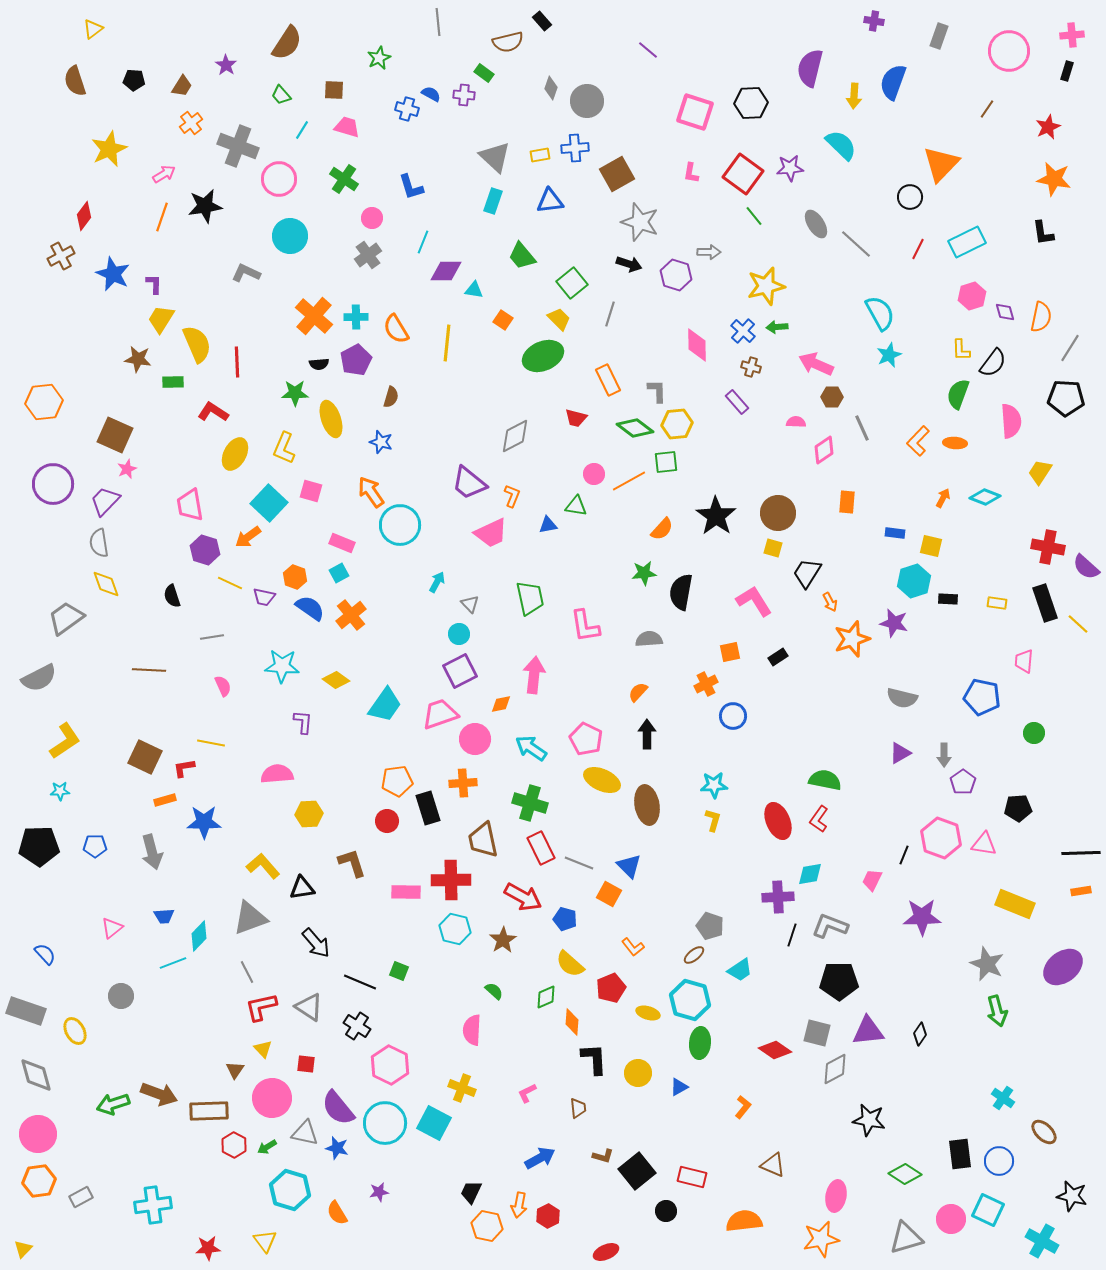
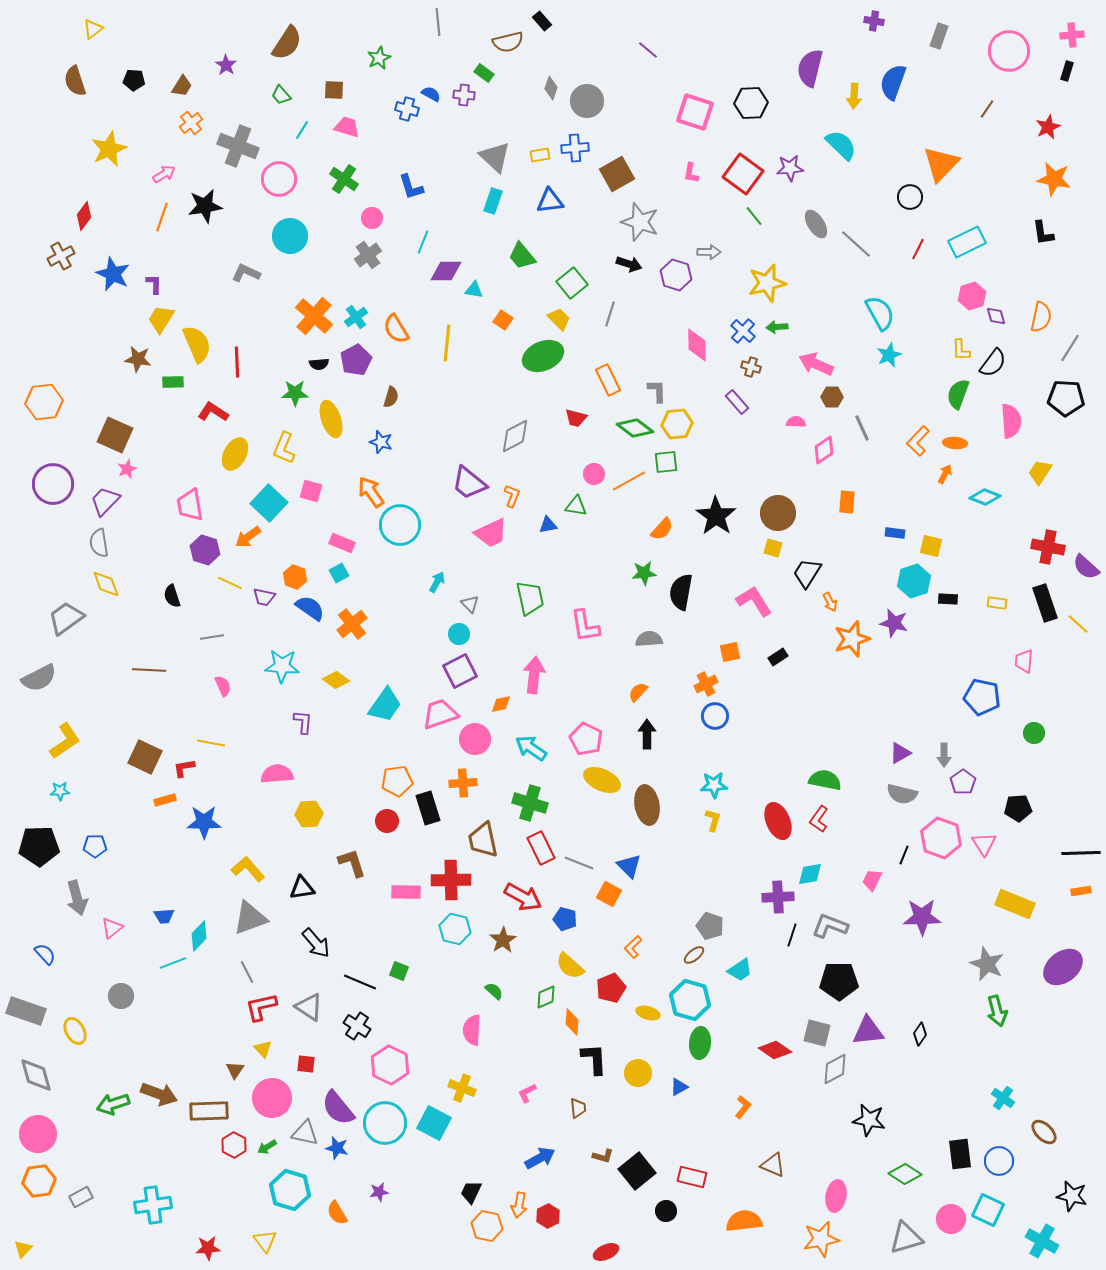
yellow star at (766, 286): moved 1 px right, 3 px up
purple diamond at (1005, 312): moved 9 px left, 4 px down
cyan cross at (356, 317): rotated 35 degrees counterclockwise
orange arrow at (943, 498): moved 2 px right, 24 px up
orange cross at (351, 615): moved 1 px right, 9 px down
gray semicircle at (902, 698): moved 96 px down
blue circle at (733, 716): moved 18 px left
pink triangle at (984, 844): rotated 48 degrees clockwise
gray arrow at (152, 852): moved 75 px left, 46 px down
yellow L-shape at (263, 866): moved 15 px left, 3 px down
orange L-shape at (633, 947): rotated 85 degrees clockwise
yellow semicircle at (570, 964): moved 2 px down
